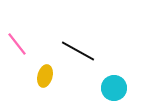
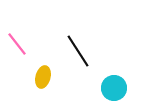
black line: rotated 28 degrees clockwise
yellow ellipse: moved 2 px left, 1 px down
